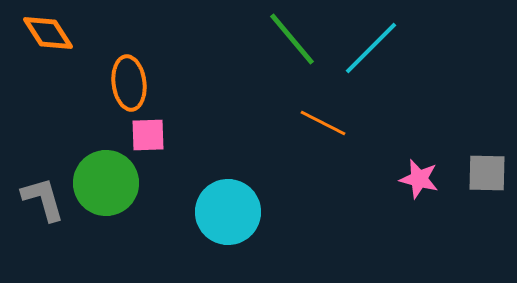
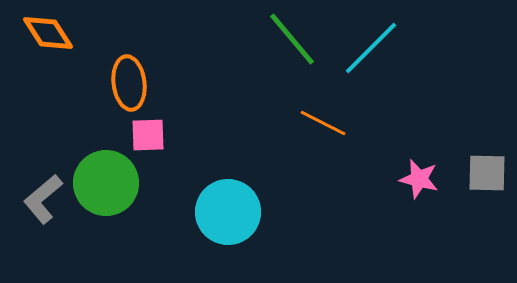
gray L-shape: rotated 114 degrees counterclockwise
